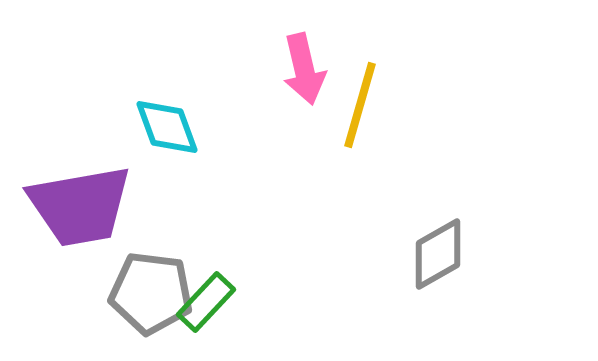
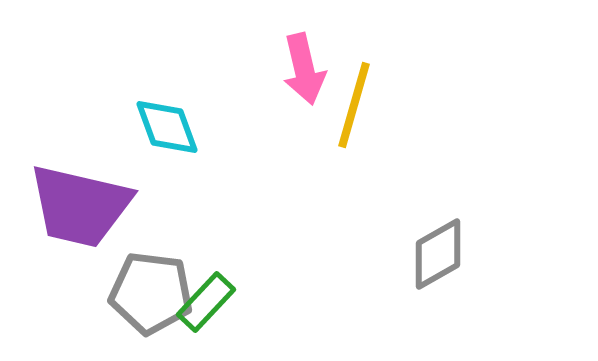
yellow line: moved 6 px left
purple trapezoid: rotated 23 degrees clockwise
